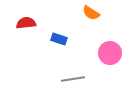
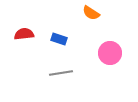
red semicircle: moved 2 px left, 11 px down
gray line: moved 12 px left, 6 px up
